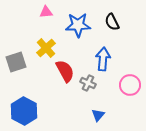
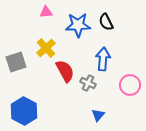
black semicircle: moved 6 px left
